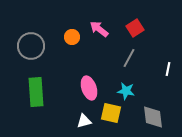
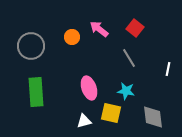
red square: rotated 18 degrees counterclockwise
gray line: rotated 60 degrees counterclockwise
